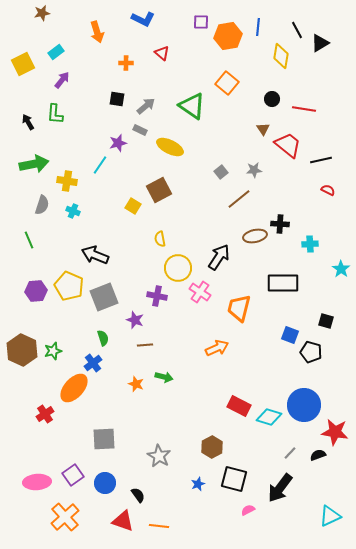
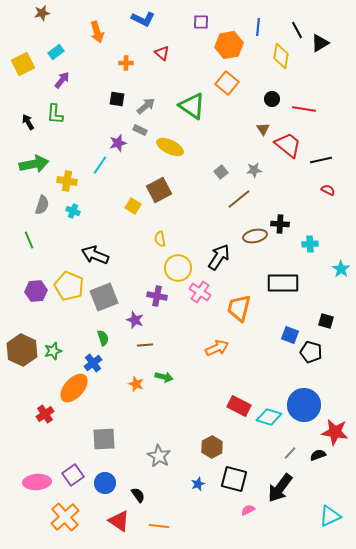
orange hexagon at (228, 36): moved 1 px right, 9 px down
red triangle at (123, 521): moved 4 px left; rotated 15 degrees clockwise
